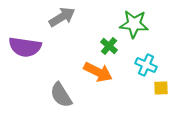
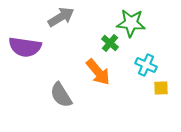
gray arrow: moved 1 px left
green star: moved 3 px left, 1 px up
green cross: moved 1 px right, 3 px up
orange arrow: rotated 24 degrees clockwise
